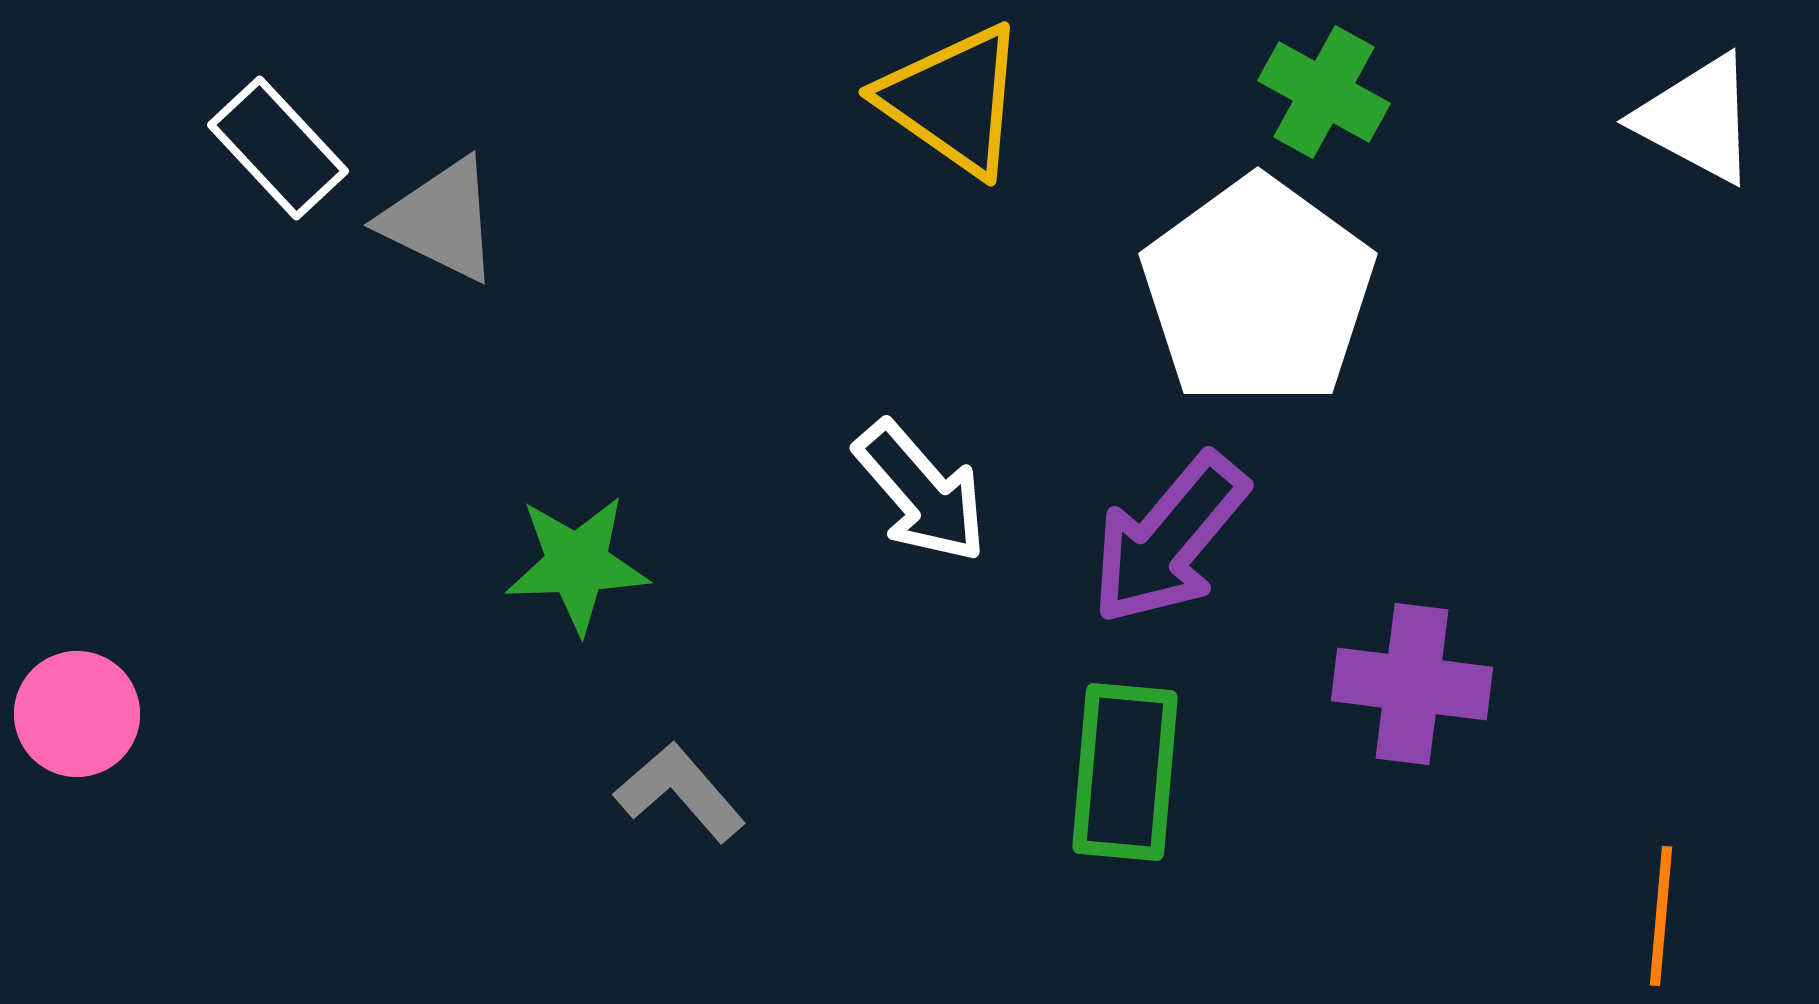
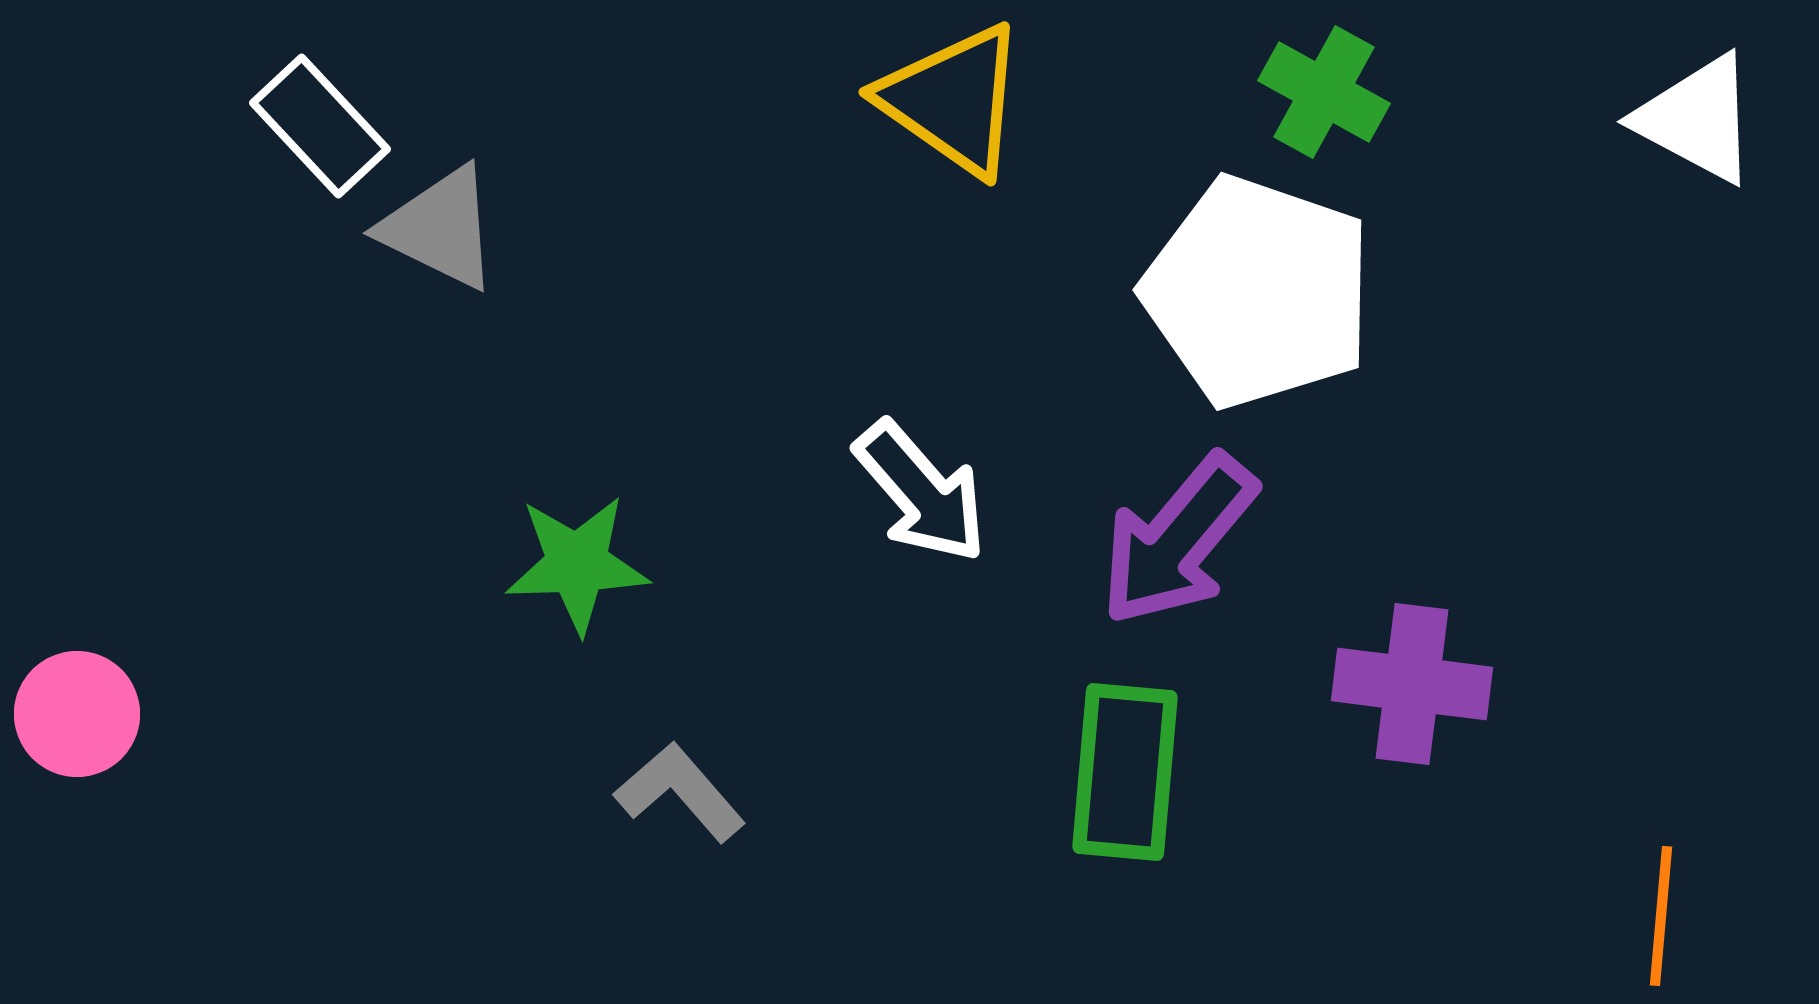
white rectangle: moved 42 px right, 22 px up
gray triangle: moved 1 px left, 8 px down
white pentagon: rotated 17 degrees counterclockwise
purple arrow: moved 9 px right, 1 px down
